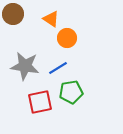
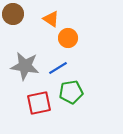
orange circle: moved 1 px right
red square: moved 1 px left, 1 px down
